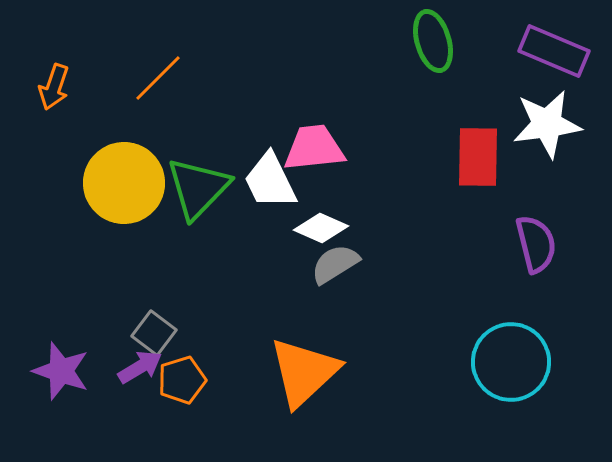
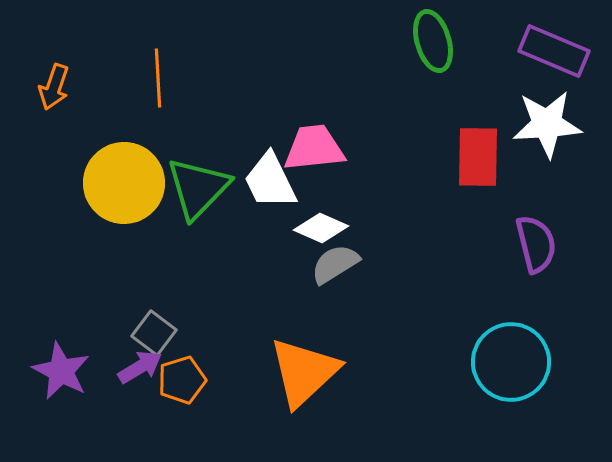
orange line: rotated 48 degrees counterclockwise
white star: rotated 4 degrees clockwise
purple star: rotated 8 degrees clockwise
